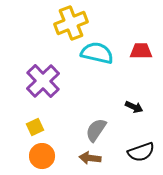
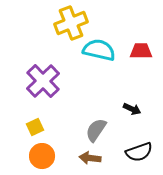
cyan semicircle: moved 2 px right, 3 px up
black arrow: moved 2 px left, 2 px down
black semicircle: moved 2 px left
